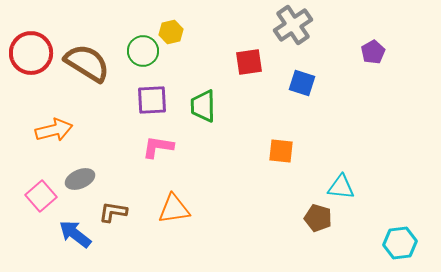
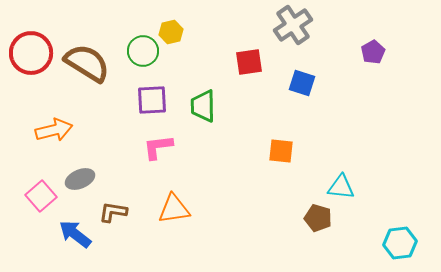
pink L-shape: rotated 16 degrees counterclockwise
